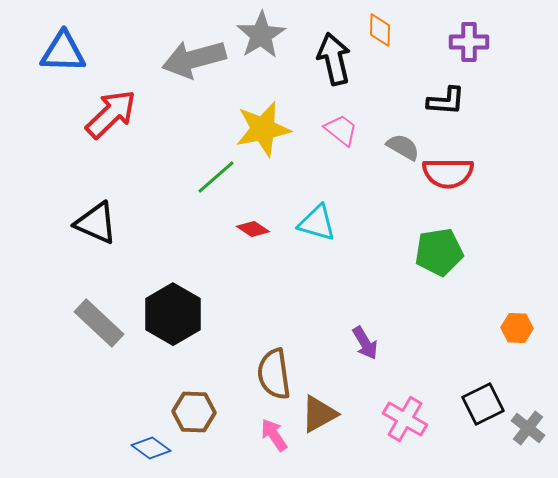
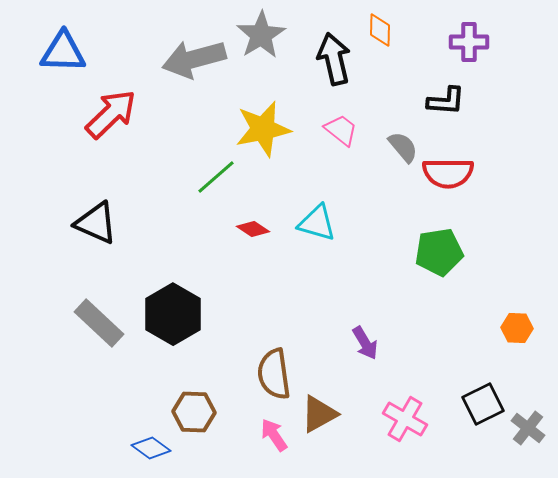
gray semicircle: rotated 20 degrees clockwise
